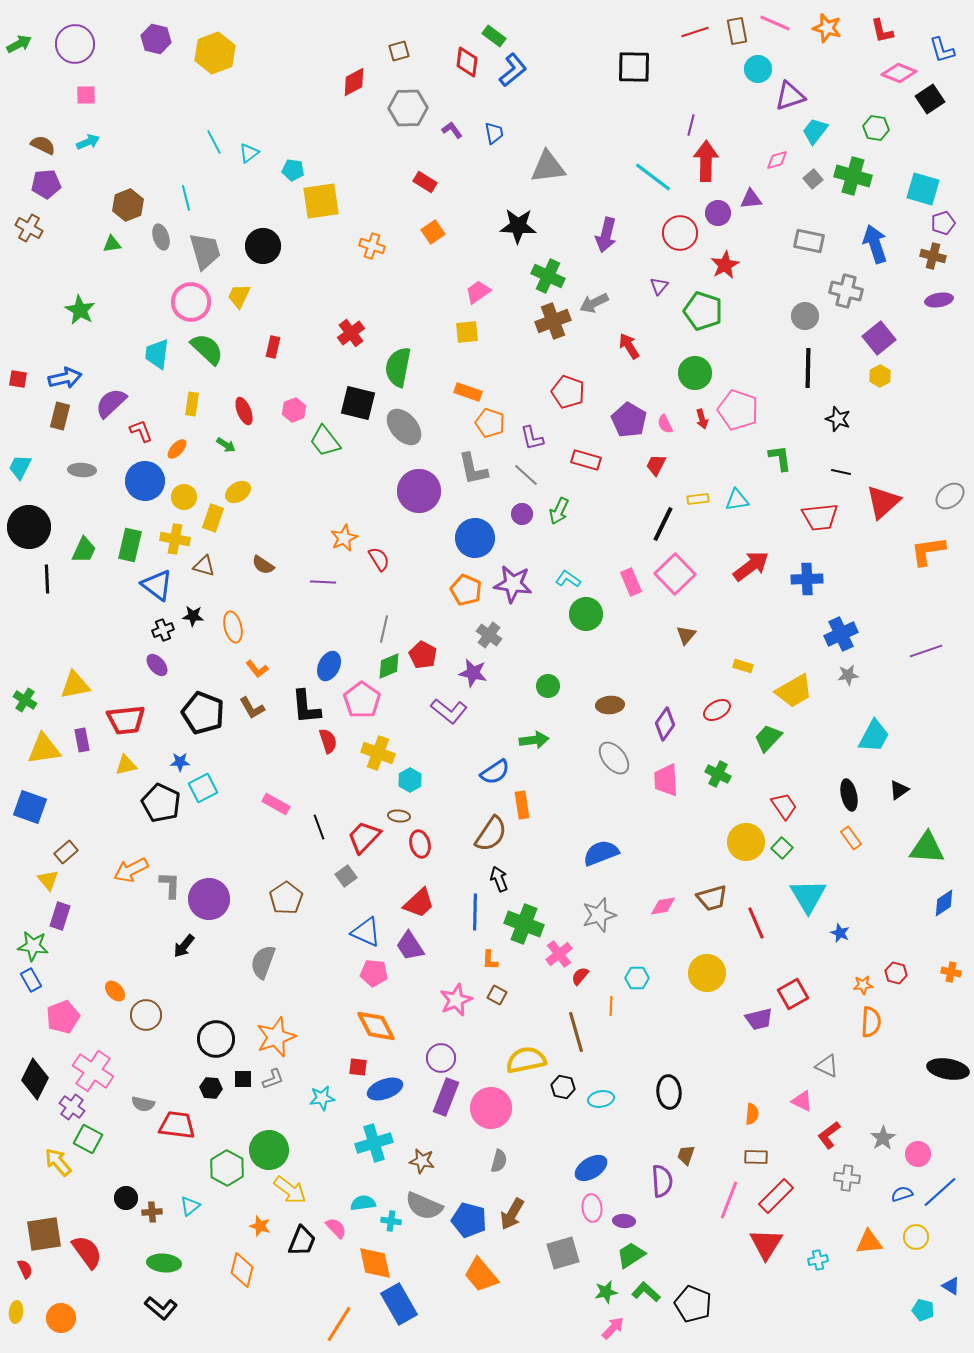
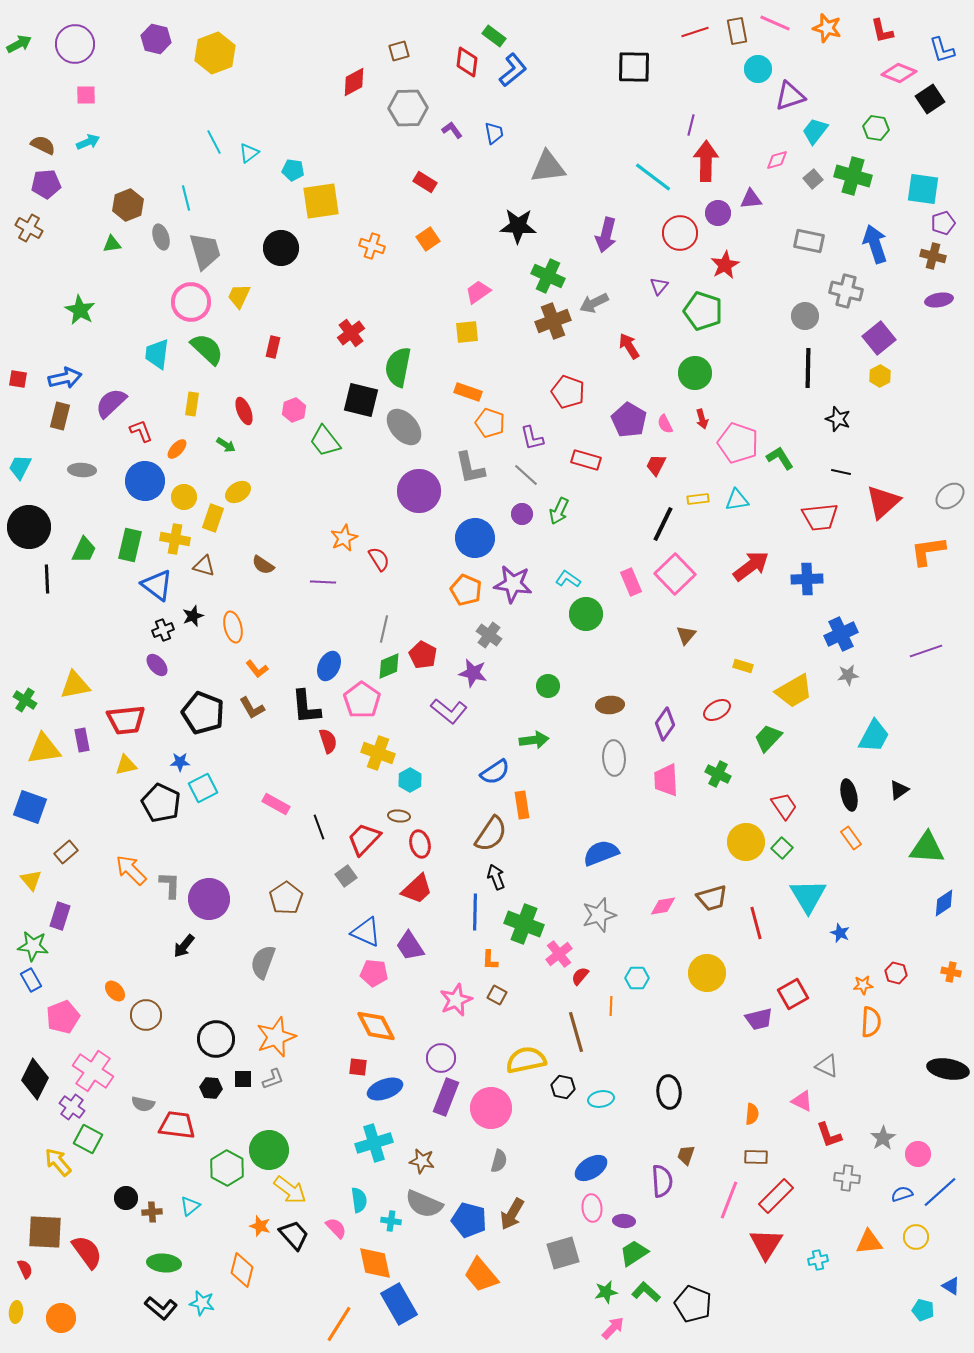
cyan square at (923, 189): rotated 8 degrees counterclockwise
orange square at (433, 232): moved 5 px left, 7 px down
black circle at (263, 246): moved 18 px right, 2 px down
black square at (358, 403): moved 3 px right, 3 px up
pink pentagon at (738, 410): moved 33 px down
green L-shape at (780, 458): rotated 24 degrees counterclockwise
gray L-shape at (473, 469): moved 3 px left, 1 px up
black star at (193, 616): rotated 25 degrees counterclockwise
gray ellipse at (614, 758): rotated 36 degrees clockwise
red trapezoid at (364, 837): moved 2 px down
orange arrow at (131, 870): rotated 72 degrees clockwise
black arrow at (499, 879): moved 3 px left, 2 px up
yellow triangle at (48, 880): moved 17 px left
red trapezoid at (419, 903): moved 2 px left, 14 px up
red line at (756, 923): rotated 8 degrees clockwise
cyan star at (322, 1098): moved 120 px left, 205 px down; rotated 20 degrees clockwise
red L-shape at (829, 1135): rotated 72 degrees counterclockwise
cyan semicircle at (363, 1203): moved 4 px left, 3 px up; rotated 90 degrees clockwise
gray semicircle at (424, 1206): moved 2 px up
brown square at (44, 1234): moved 1 px right, 2 px up; rotated 12 degrees clockwise
black trapezoid at (302, 1241): moved 8 px left, 6 px up; rotated 64 degrees counterclockwise
green trapezoid at (631, 1255): moved 3 px right, 2 px up
